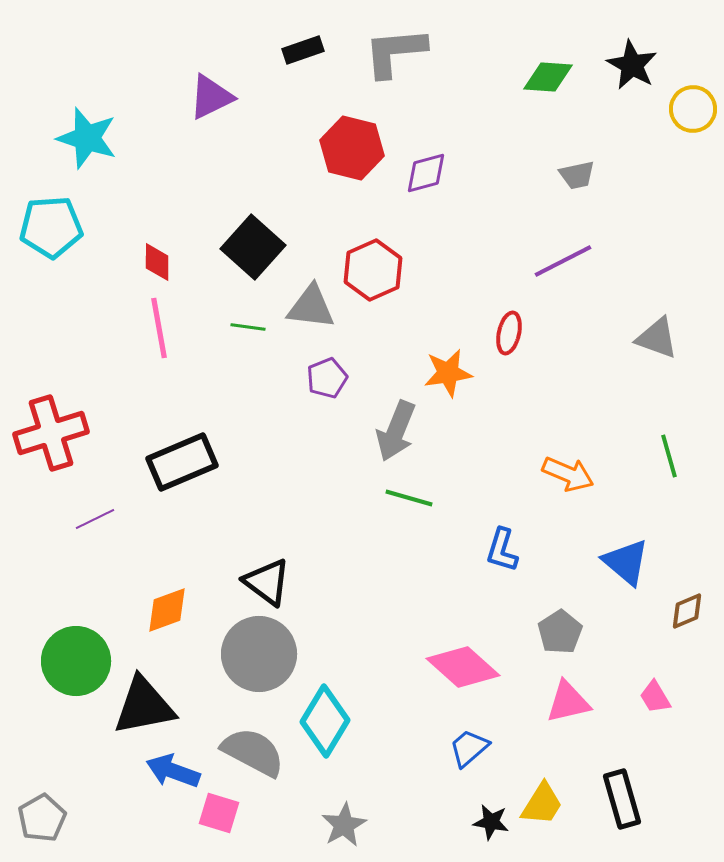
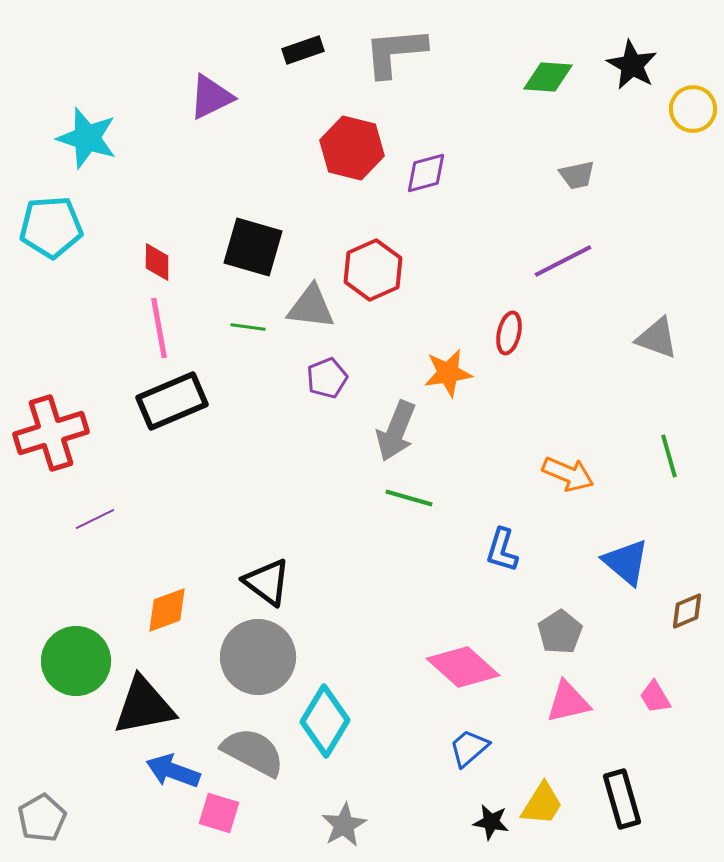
black square at (253, 247): rotated 26 degrees counterclockwise
black rectangle at (182, 462): moved 10 px left, 61 px up
gray circle at (259, 654): moved 1 px left, 3 px down
